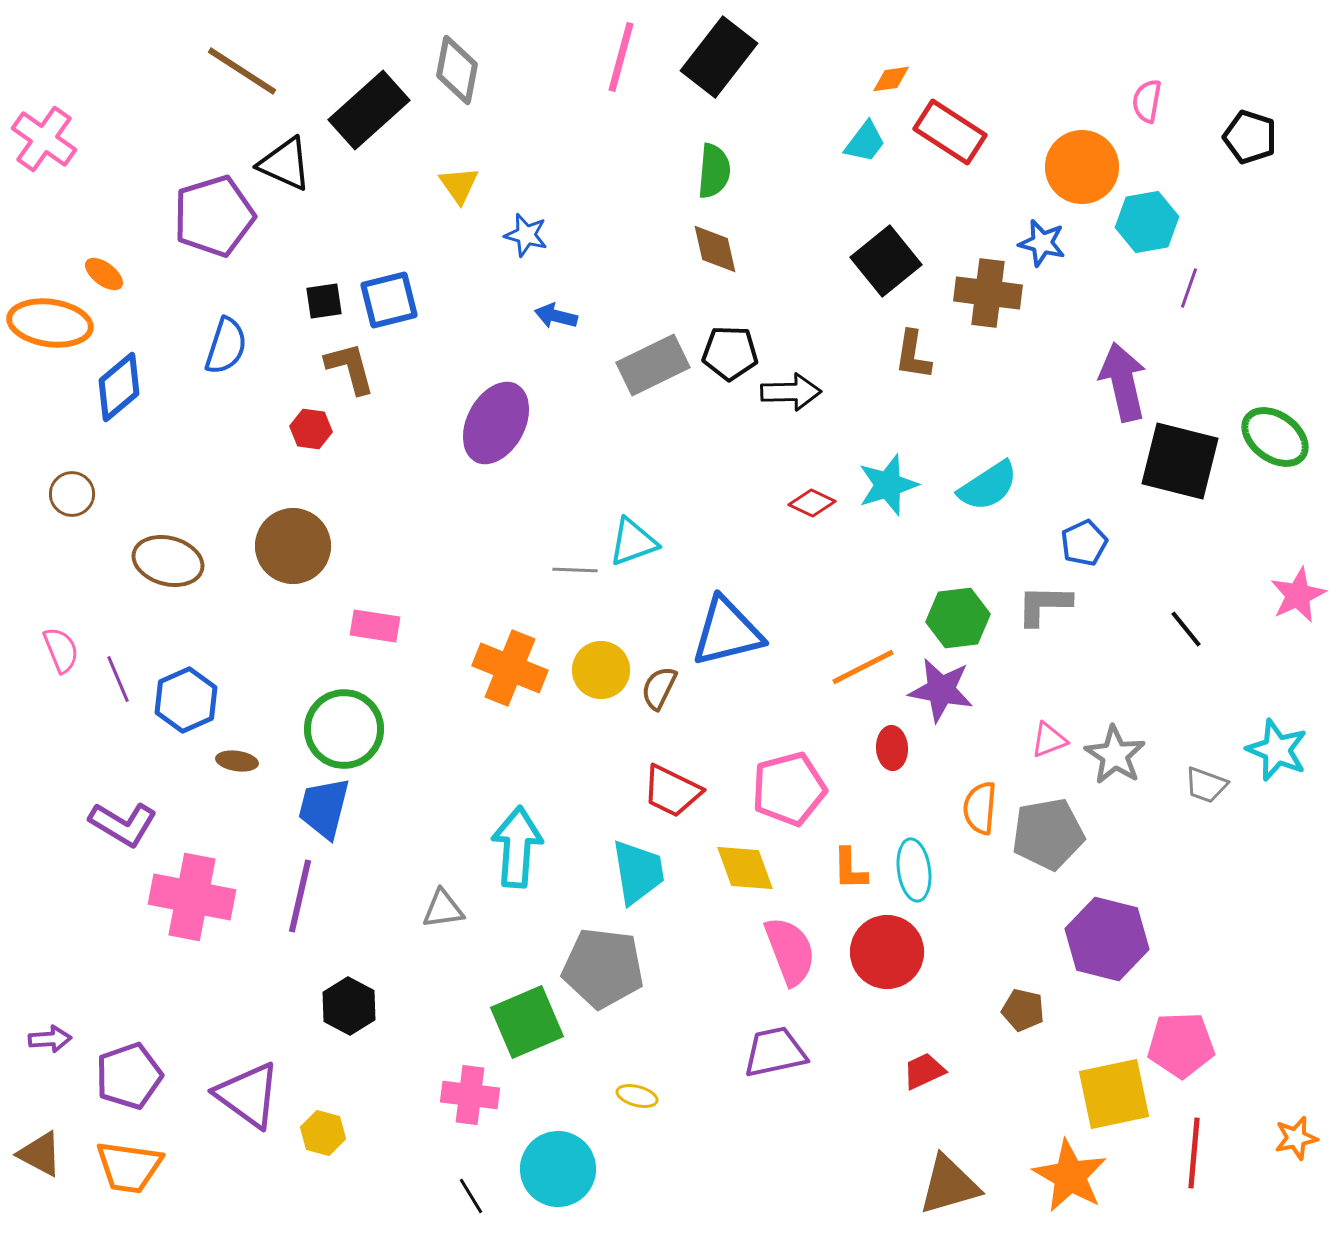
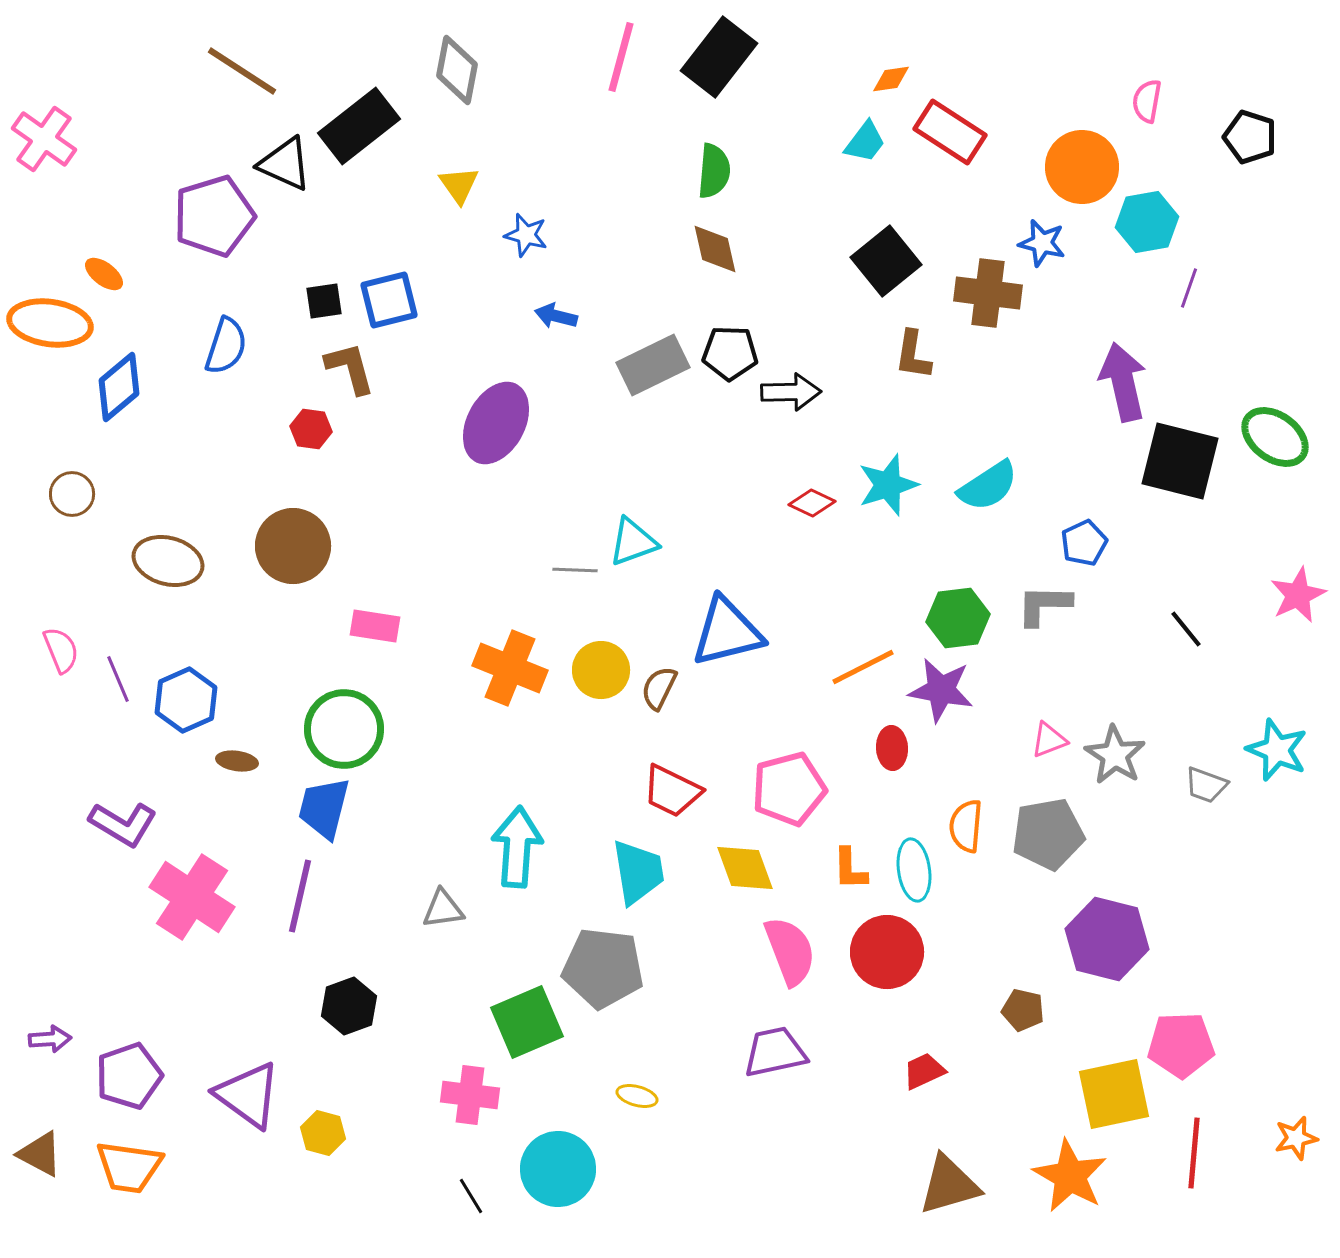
black rectangle at (369, 110): moved 10 px left, 16 px down; rotated 4 degrees clockwise
orange semicircle at (980, 808): moved 14 px left, 18 px down
pink cross at (192, 897): rotated 22 degrees clockwise
black hexagon at (349, 1006): rotated 12 degrees clockwise
